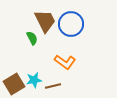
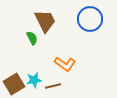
blue circle: moved 19 px right, 5 px up
orange L-shape: moved 2 px down
